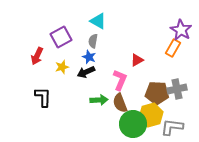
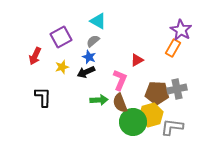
gray semicircle: rotated 40 degrees clockwise
red arrow: moved 2 px left
green circle: moved 2 px up
